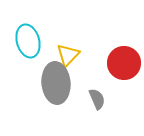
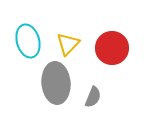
yellow triangle: moved 11 px up
red circle: moved 12 px left, 15 px up
gray semicircle: moved 4 px left, 2 px up; rotated 45 degrees clockwise
